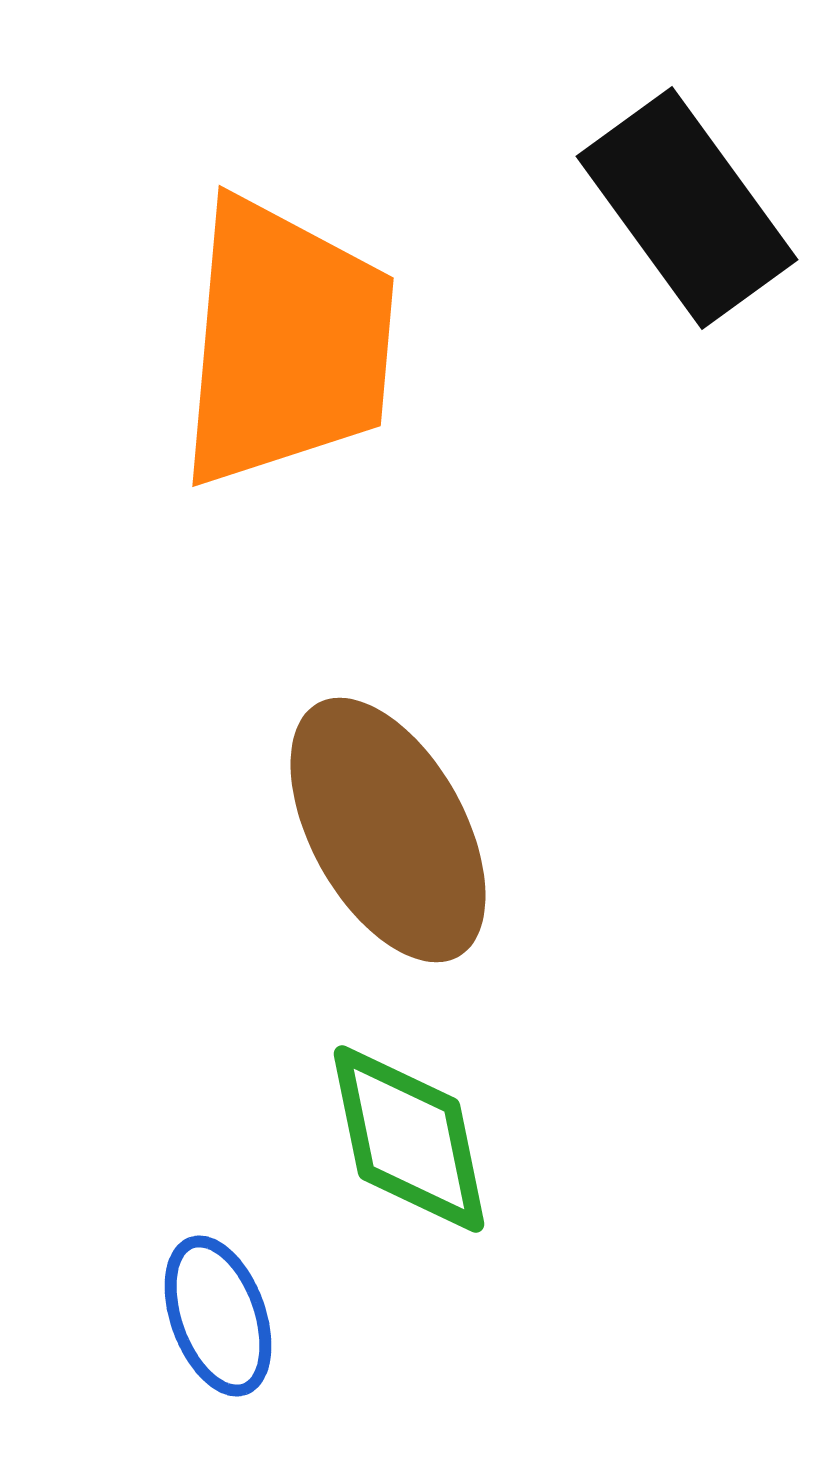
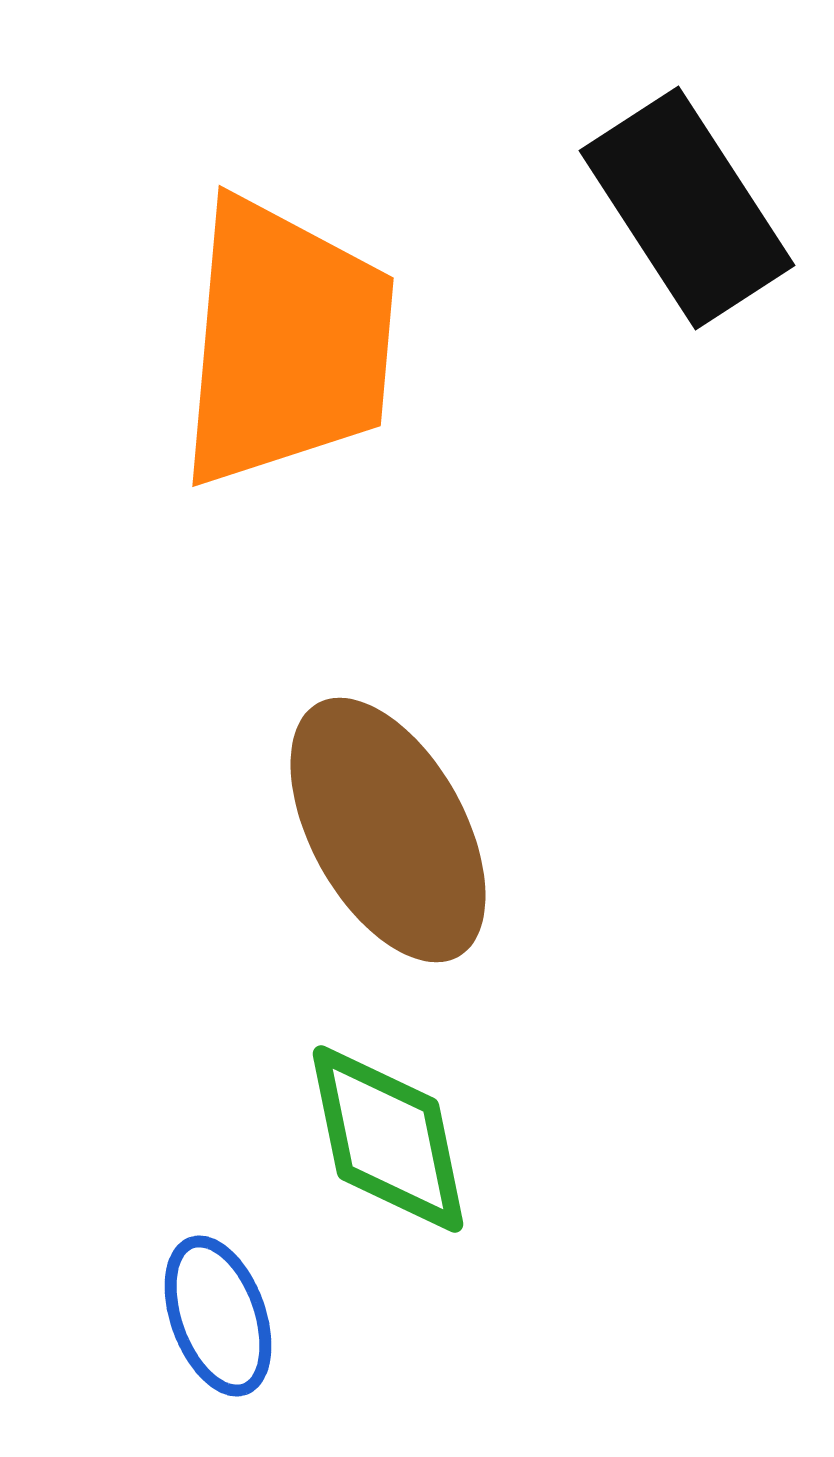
black rectangle: rotated 3 degrees clockwise
green diamond: moved 21 px left
